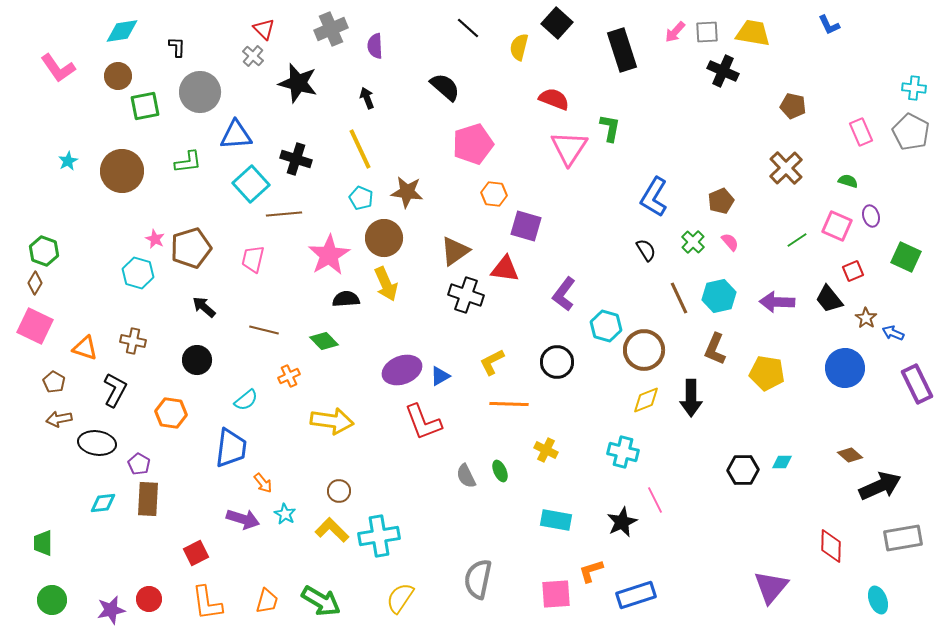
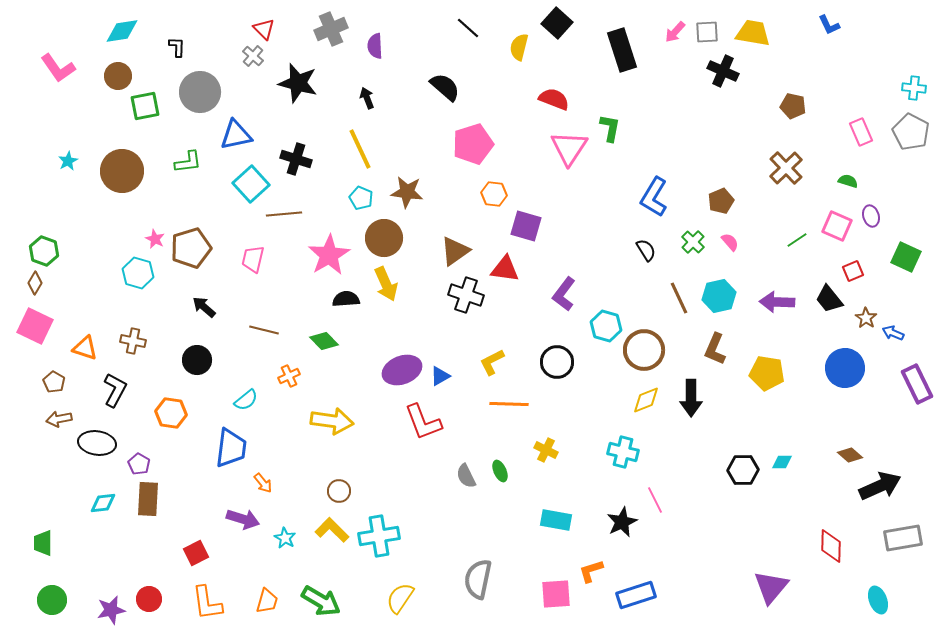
blue triangle at (236, 135): rotated 8 degrees counterclockwise
cyan star at (285, 514): moved 24 px down
